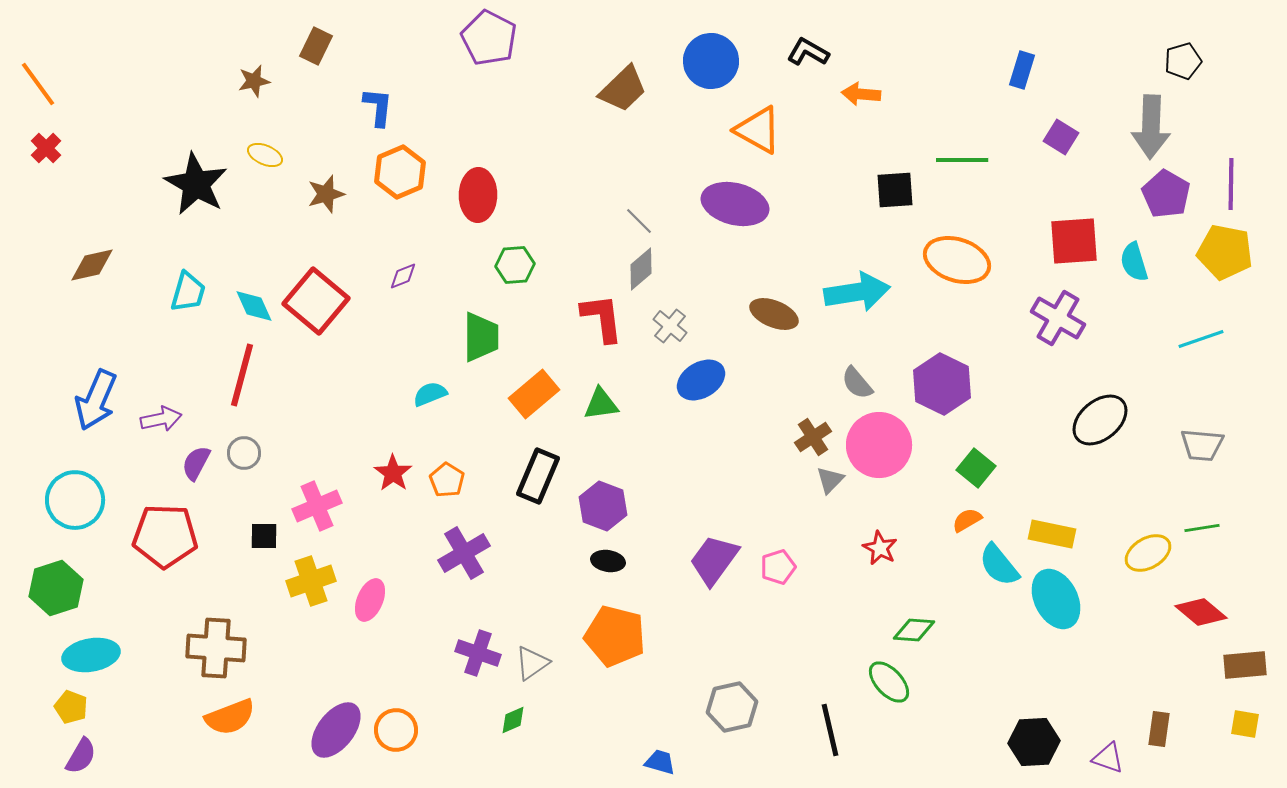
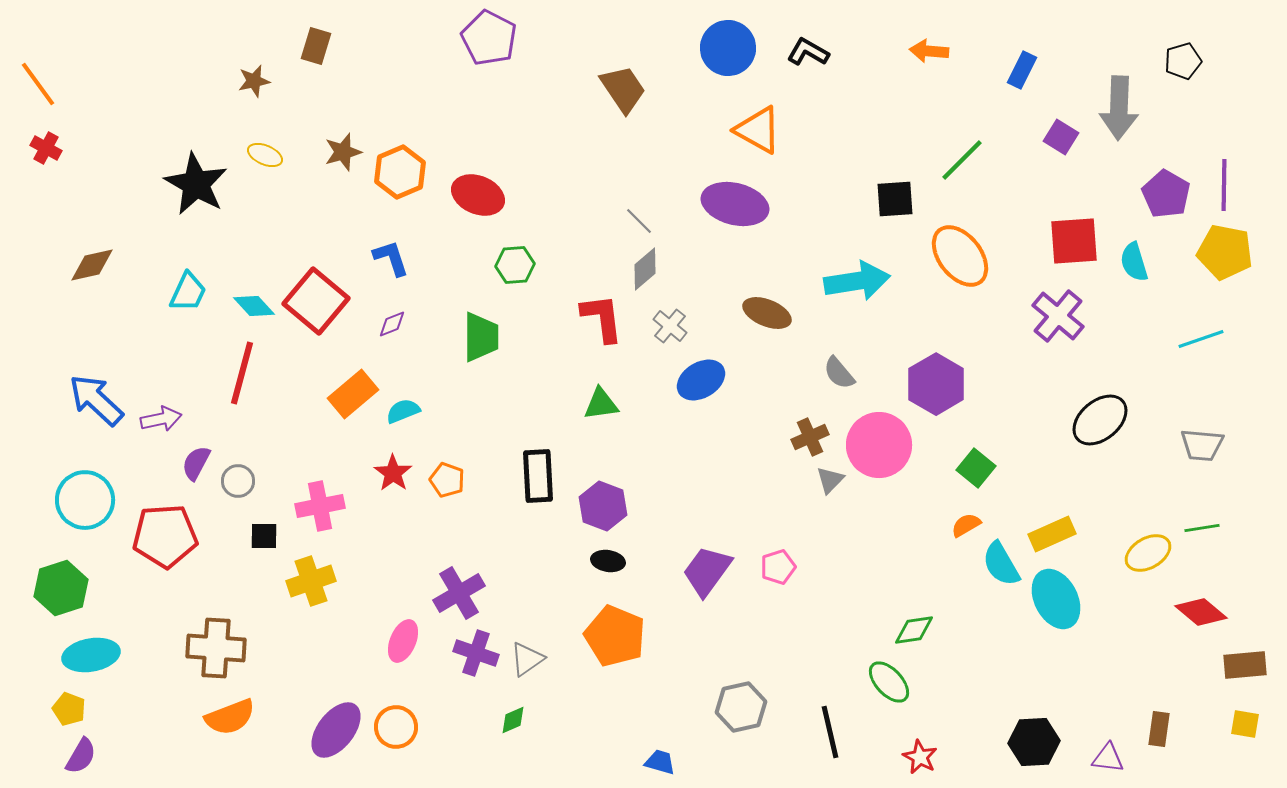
brown rectangle at (316, 46): rotated 9 degrees counterclockwise
blue circle at (711, 61): moved 17 px right, 13 px up
blue rectangle at (1022, 70): rotated 9 degrees clockwise
brown trapezoid at (623, 89): rotated 80 degrees counterclockwise
orange arrow at (861, 94): moved 68 px right, 43 px up
blue L-shape at (378, 107): moved 13 px right, 151 px down; rotated 24 degrees counterclockwise
gray arrow at (1151, 127): moved 32 px left, 19 px up
red cross at (46, 148): rotated 16 degrees counterclockwise
green line at (962, 160): rotated 45 degrees counterclockwise
purple line at (1231, 184): moved 7 px left, 1 px down
black square at (895, 190): moved 9 px down
brown star at (326, 194): moved 17 px right, 42 px up
red ellipse at (478, 195): rotated 69 degrees counterclockwise
orange ellipse at (957, 260): moved 3 px right, 4 px up; rotated 34 degrees clockwise
gray diamond at (641, 269): moved 4 px right
purple diamond at (403, 276): moved 11 px left, 48 px down
cyan trapezoid at (188, 292): rotated 9 degrees clockwise
cyan arrow at (857, 292): moved 11 px up
cyan diamond at (254, 306): rotated 18 degrees counterclockwise
brown ellipse at (774, 314): moved 7 px left, 1 px up
purple cross at (1058, 318): moved 2 px up; rotated 10 degrees clockwise
red line at (242, 375): moved 2 px up
gray semicircle at (857, 383): moved 18 px left, 10 px up
purple hexagon at (942, 384): moved 6 px left; rotated 4 degrees clockwise
cyan semicircle at (430, 394): moved 27 px left, 17 px down
orange rectangle at (534, 394): moved 181 px left
blue arrow at (96, 400): rotated 110 degrees clockwise
brown cross at (813, 437): moved 3 px left; rotated 9 degrees clockwise
gray circle at (244, 453): moved 6 px left, 28 px down
black rectangle at (538, 476): rotated 26 degrees counterclockwise
orange pentagon at (447, 480): rotated 12 degrees counterclockwise
cyan circle at (75, 500): moved 10 px right
pink cross at (317, 506): moved 3 px right; rotated 12 degrees clockwise
orange semicircle at (967, 520): moved 1 px left, 5 px down
yellow rectangle at (1052, 534): rotated 36 degrees counterclockwise
red pentagon at (165, 536): rotated 6 degrees counterclockwise
red star at (880, 548): moved 40 px right, 209 px down
purple cross at (464, 553): moved 5 px left, 40 px down
purple trapezoid at (714, 560): moved 7 px left, 11 px down
cyan semicircle at (999, 565): moved 2 px right, 1 px up; rotated 9 degrees clockwise
green hexagon at (56, 588): moved 5 px right
pink ellipse at (370, 600): moved 33 px right, 41 px down
green diamond at (914, 630): rotated 12 degrees counterclockwise
orange pentagon at (615, 636): rotated 8 degrees clockwise
purple cross at (478, 653): moved 2 px left
gray triangle at (532, 663): moved 5 px left, 4 px up
yellow pentagon at (71, 707): moved 2 px left, 2 px down
gray hexagon at (732, 707): moved 9 px right
orange circle at (396, 730): moved 3 px up
black line at (830, 730): moved 2 px down
purple triangle at (1108, 758): rotated 12 degrees counterclockwise
